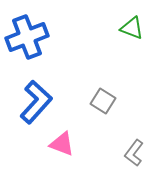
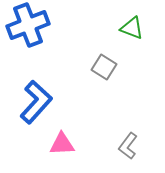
blue cross: moved 1 px right, 12 px up
gray square: moved 1 px right, 34 px up
pink triangle: rotated 24 degrees counterclockwise
gray L-shape: moved 6 px left, 7 px up
